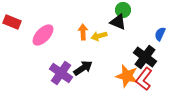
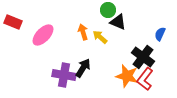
green circle: moved 15 px left
red rectangle: moved 1 px right
orange arrow: rotated 14 degrees counterclockwise
yellow arrow: moved 1 px right, 1 px down; rotated 56 degrees clockwise
black cross: moved 2 px left
black arrow: rotated 24 degrees counterclockwise
purple cross: moved 3 px right, 2 px down; rotated 25 degrees counterclockwise
red L-shape: moved 1 px right
